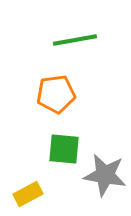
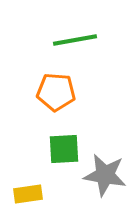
orange pentagon: moved 2 px up; rotated 12 degrees clockwise
green square: rotated 8 degrees counterclockwise
yellow rectangle: rotated 20 degrees clockwise
